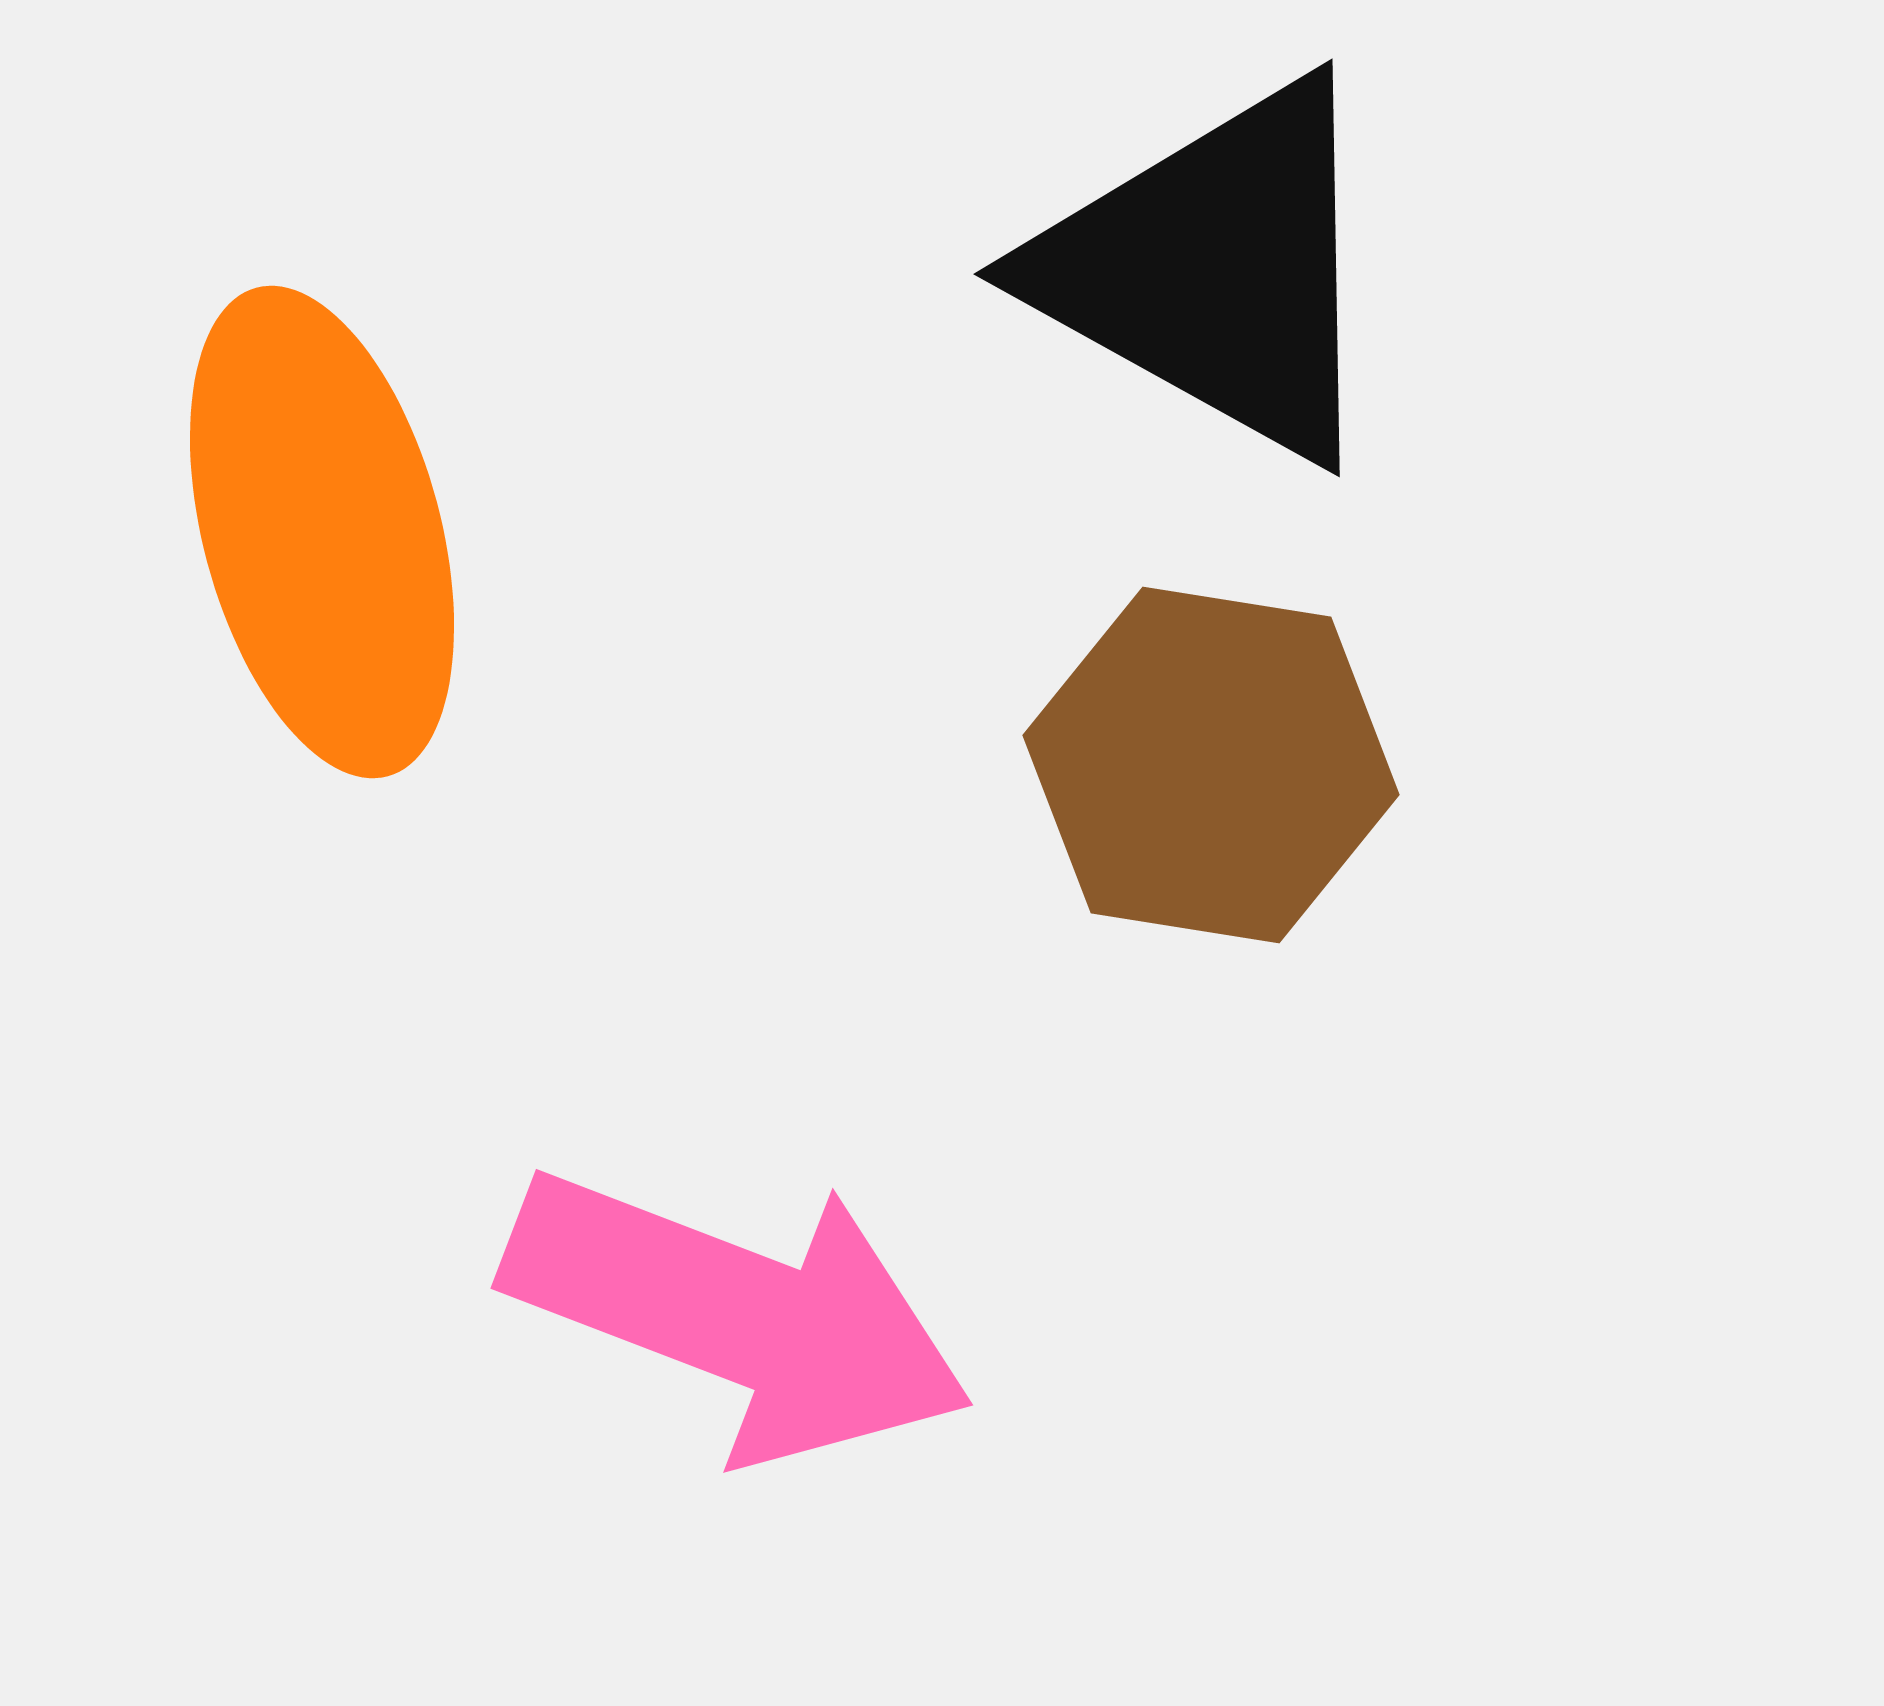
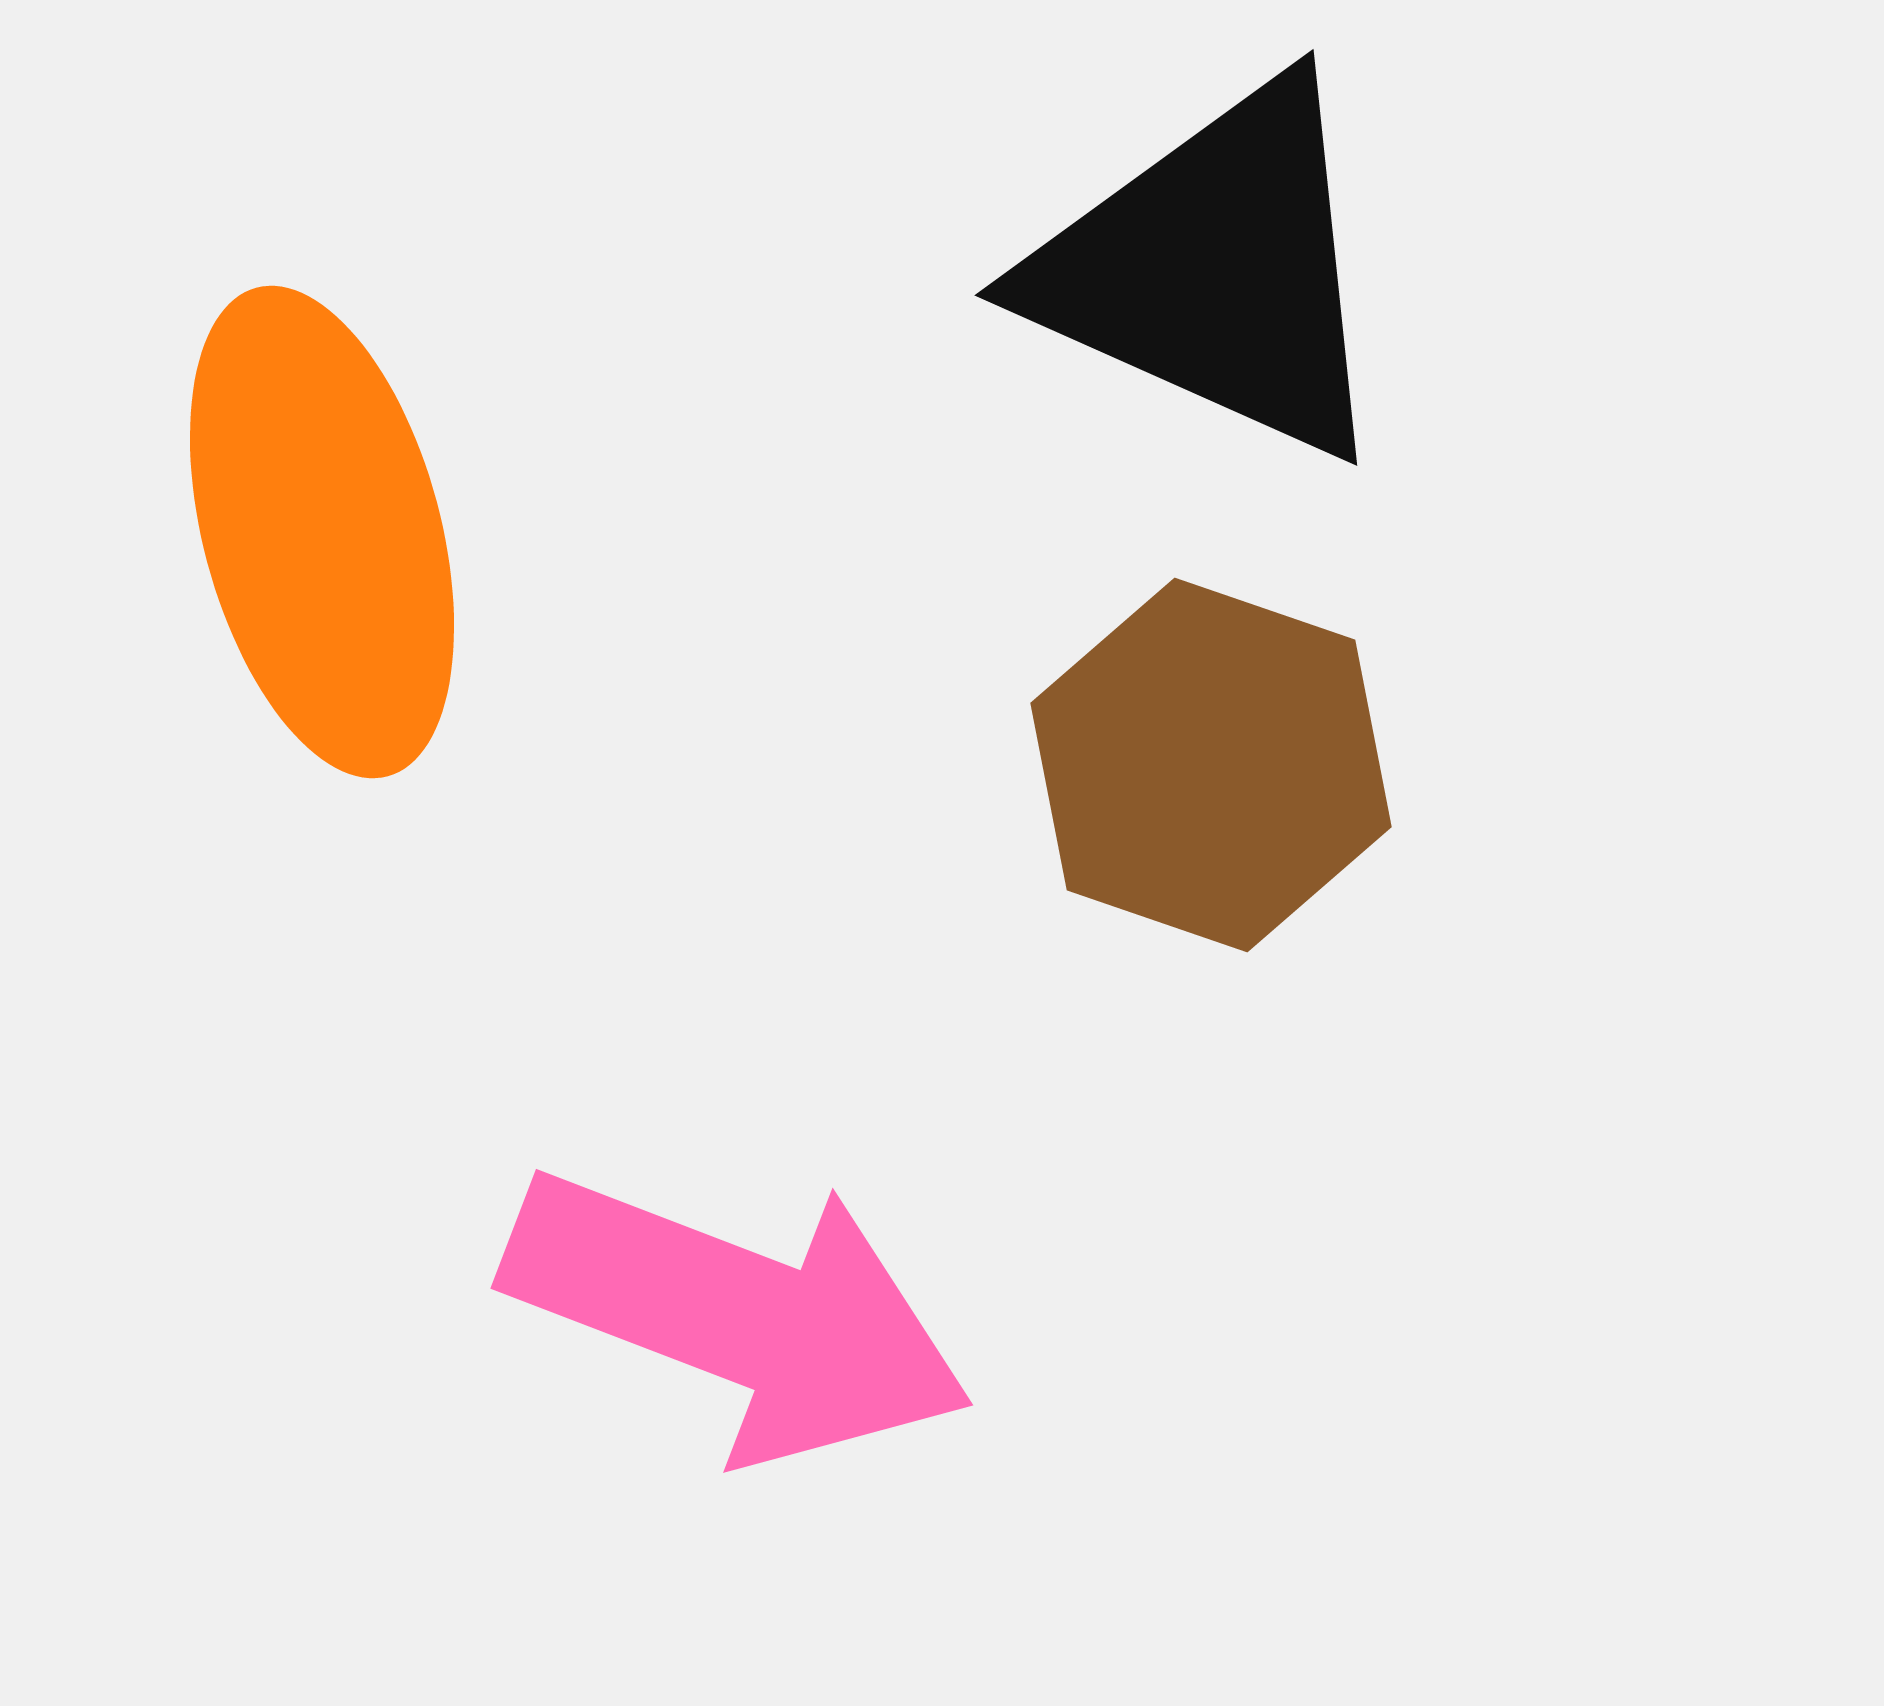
black triangle: rotated 5 degrees counterclockwise
brown hexagon: rotated 10 degrees clockwise
